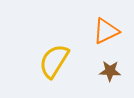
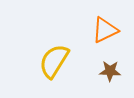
orange triangle: moved 1 px left, 1 px up
